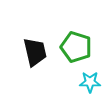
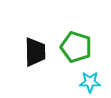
black trapezoid: rotated 12 degrees clockwise
